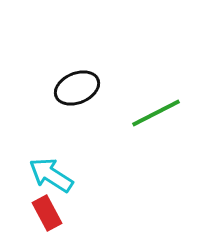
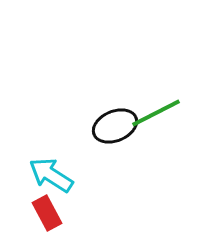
black ellipse: moved 38 px right, 38 px down
